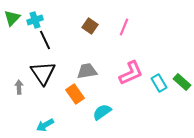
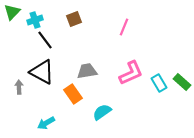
green triangle: moved 6 px up
brown square: moved 16 px left, 7 px up; rotated 35 degrees clockwise
black line: rotated 12 degrees counterclockwise
black triangle: moved 1 px left, 1 px up; rotated 28 degrees counterclockwise
orange rectangle: moved 2 px left
cyan arrow: moved 1 px right, 2 px up
